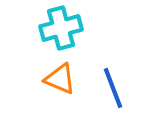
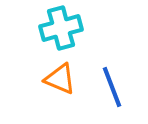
blue line: moved 1 px left, 1 px up
